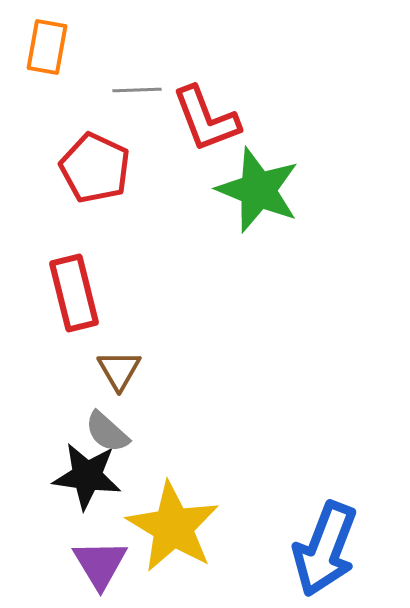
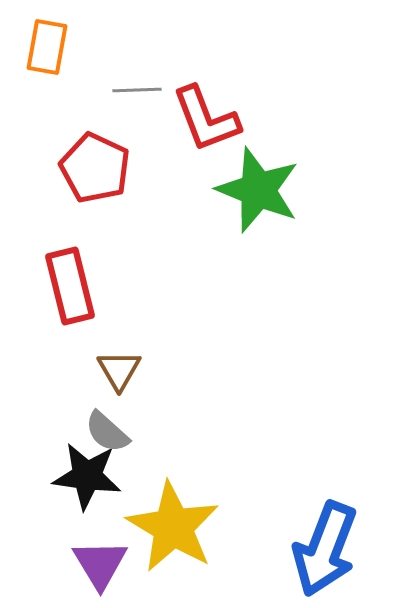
red rectangle: moved 4 px left, 7 px up
